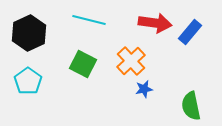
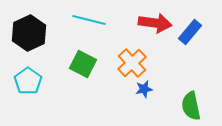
orange cross: moved 1 px right, 2 px down
